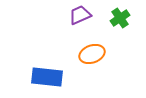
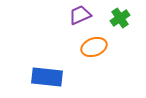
orange ellipse: moved 2 px right, 7 px up
